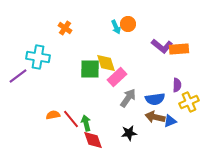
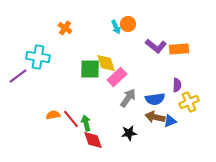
purple L-shape: moved 6 px left
